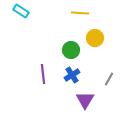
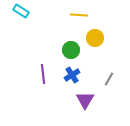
yellow line: moved 1 px left, 2 px down
